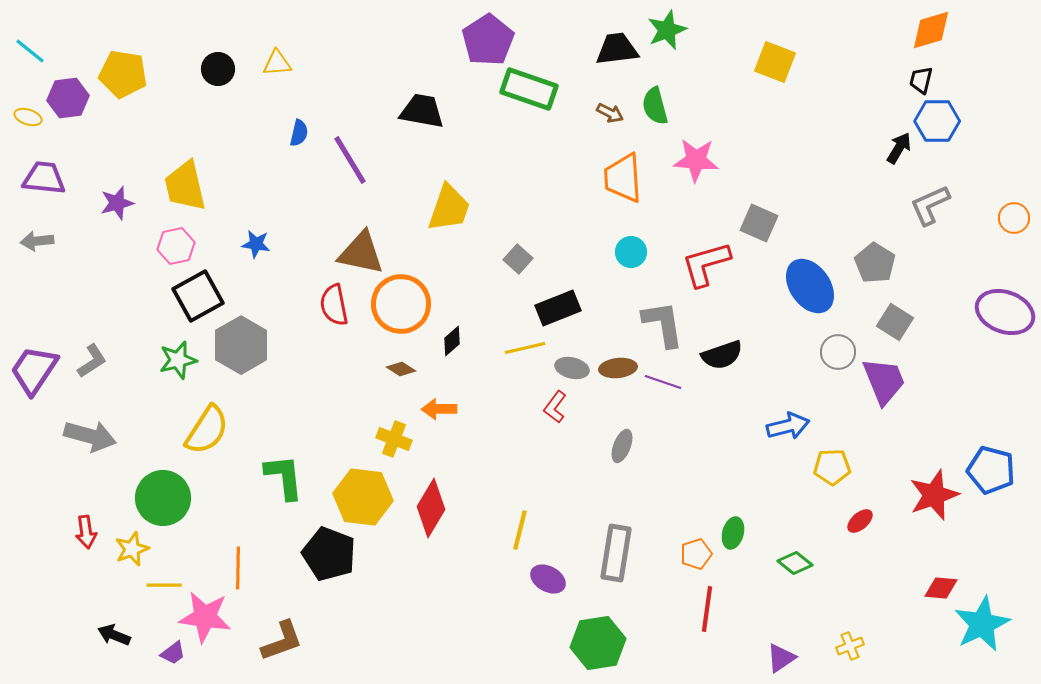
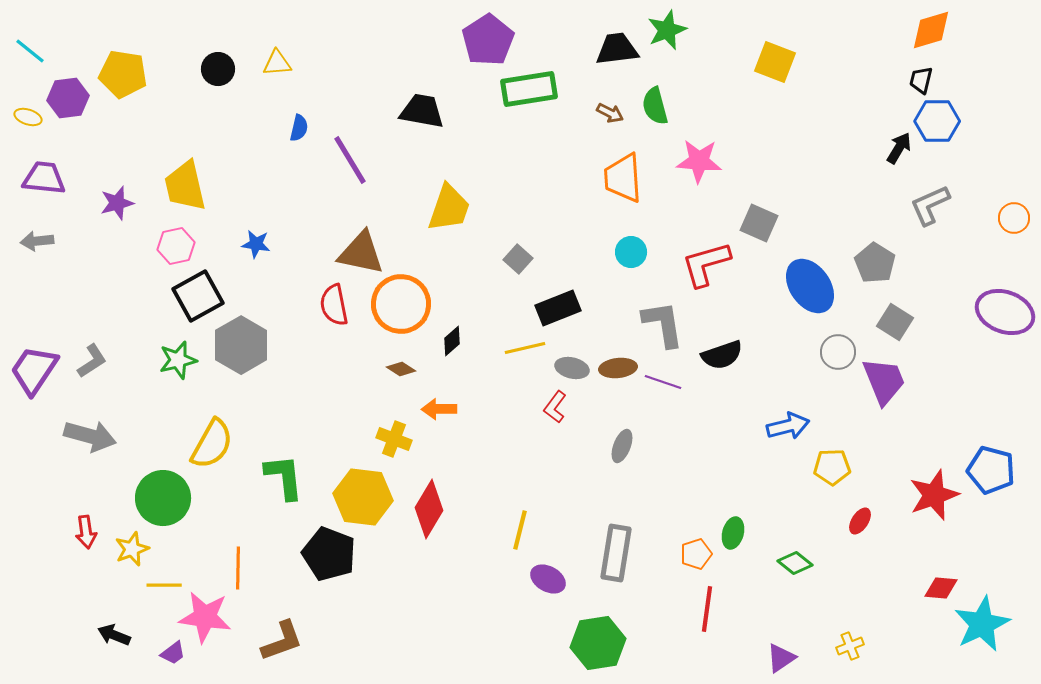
green rectangle at (529, 89): rotated 28 degrees counterclockwise
blue semicircle at (299, 133): moved 5 px up
pink star at (696, 160): moved 3 px right, 1 px down
yellow semicircle at (207, 430): moved 5 px right, 14 px down; rotated 4 degrees counterclockwise
red diamond at (431, 508): moved 2 px left, 1 px down
red ellipse at (860, 521): rotated 16 degrees counterclockwise
